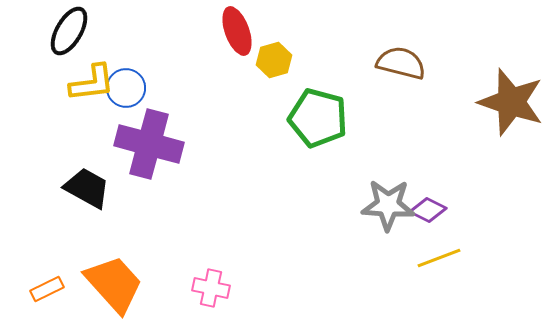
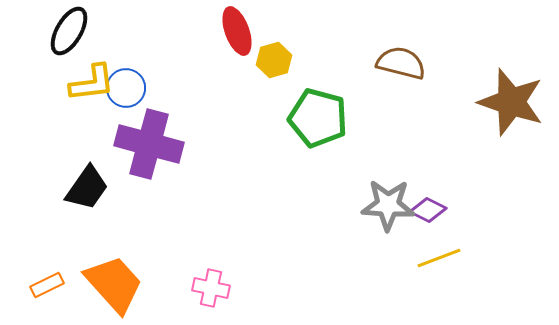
black trapezoid: rotated 96 degrees clockwise
orange rectangle: moved 4 px up
